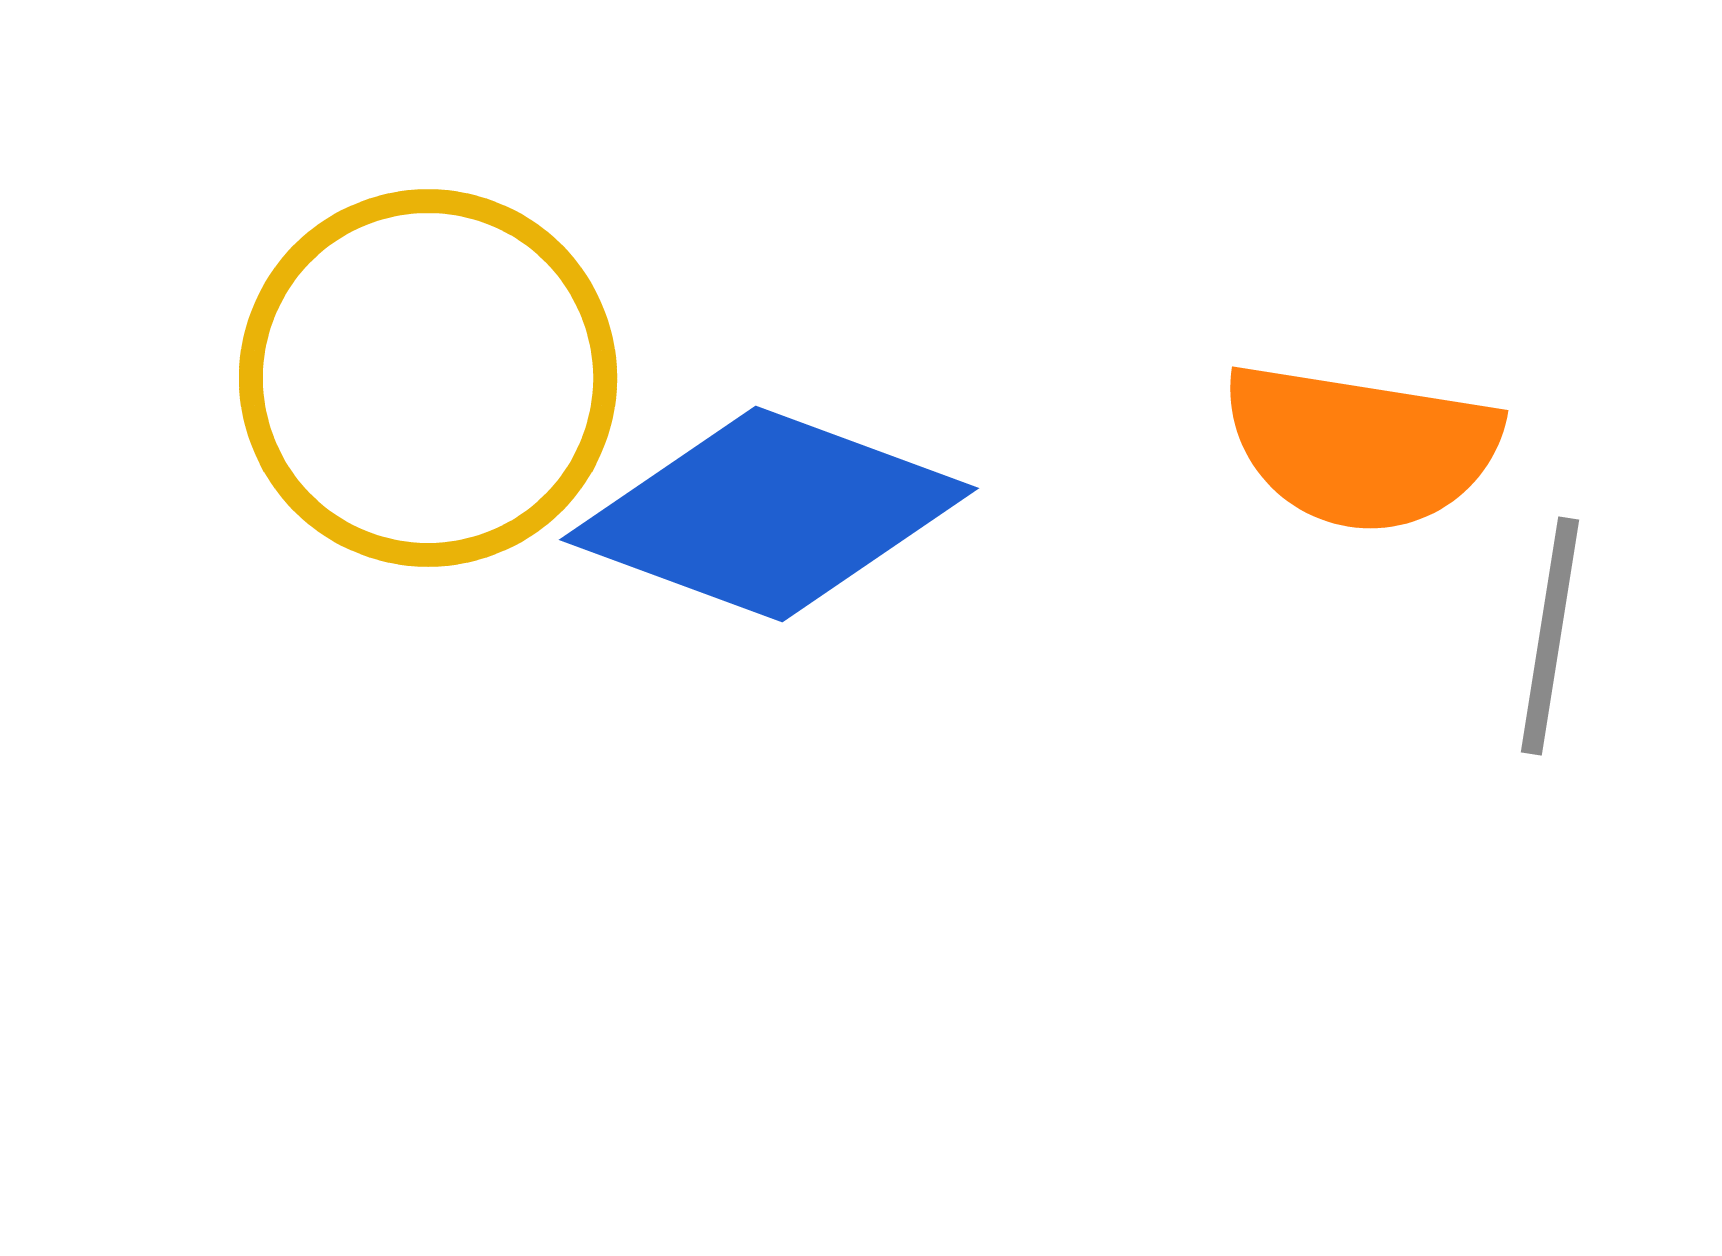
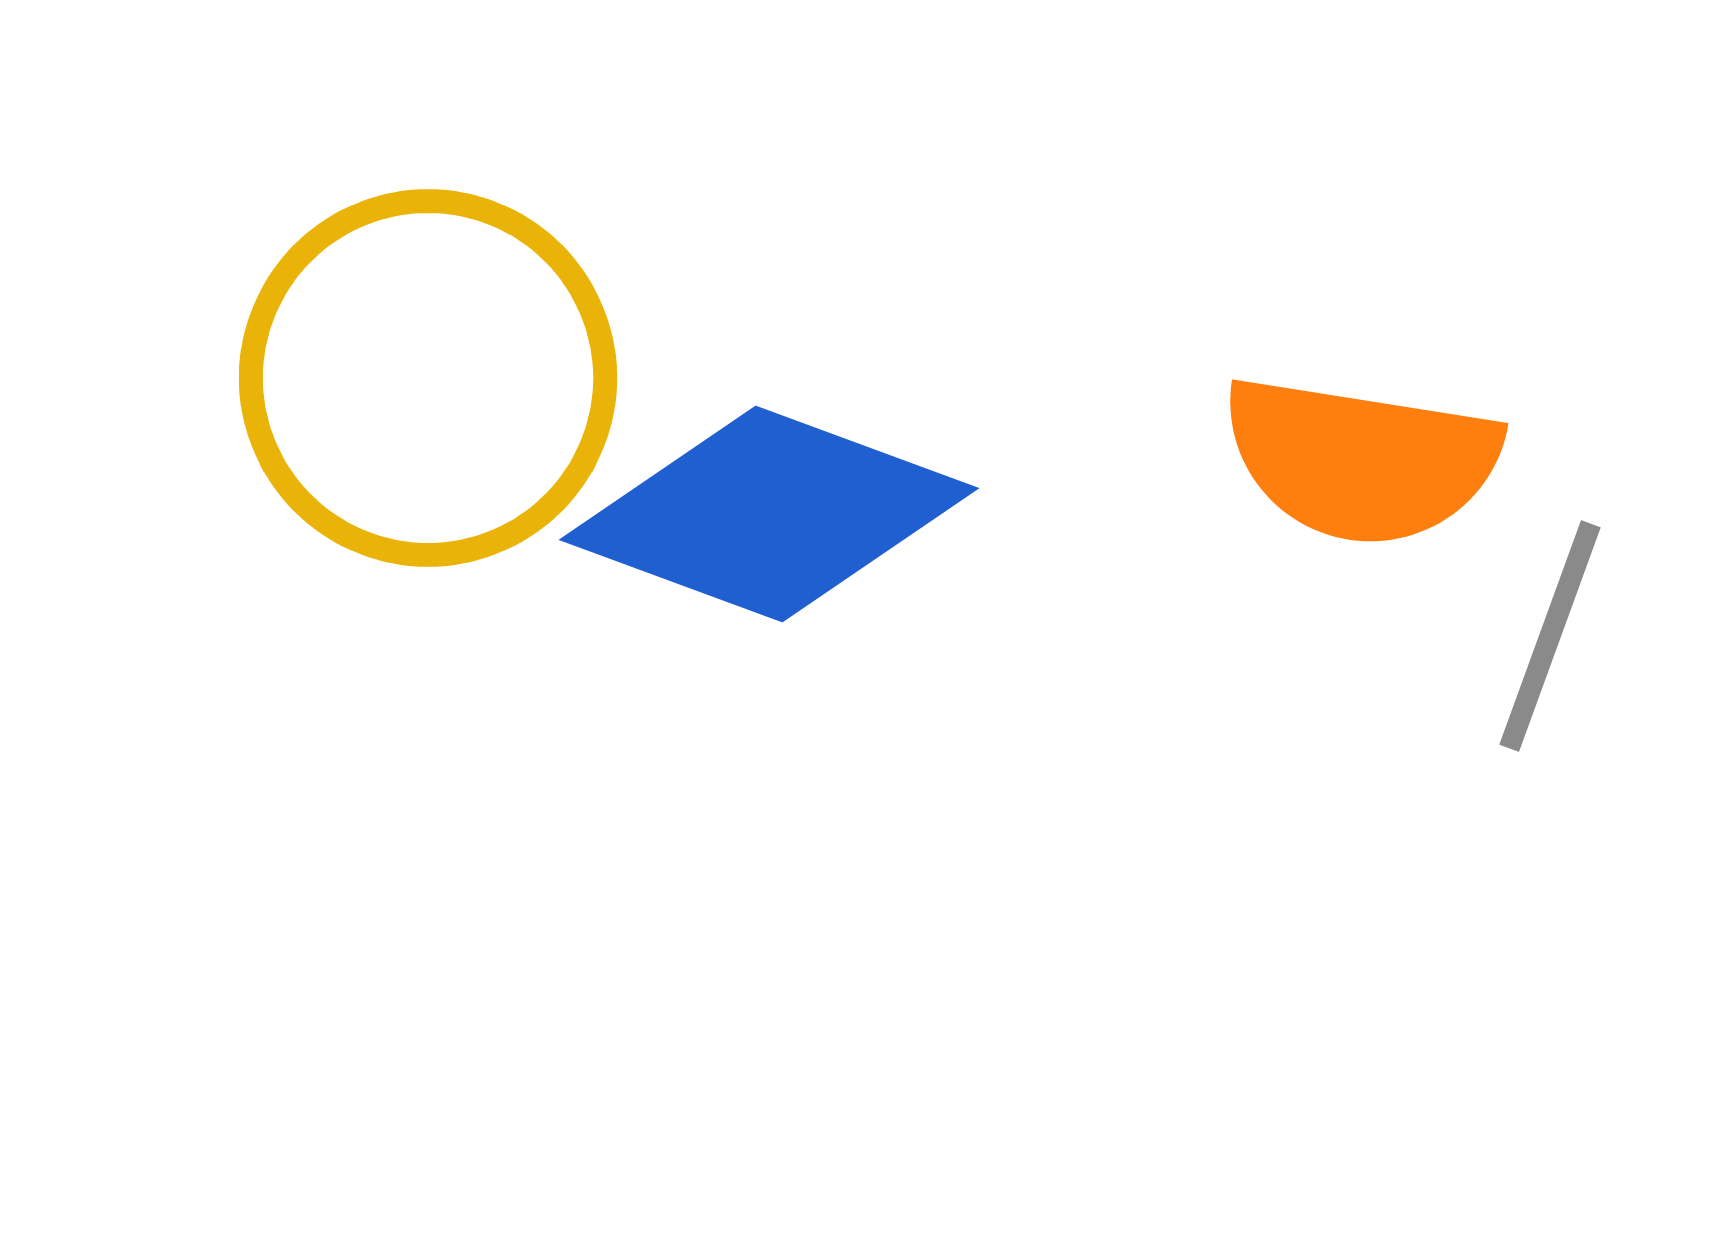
orange semicircle: moved 13 px down
gray line: rotated 11 degrees clockwise
